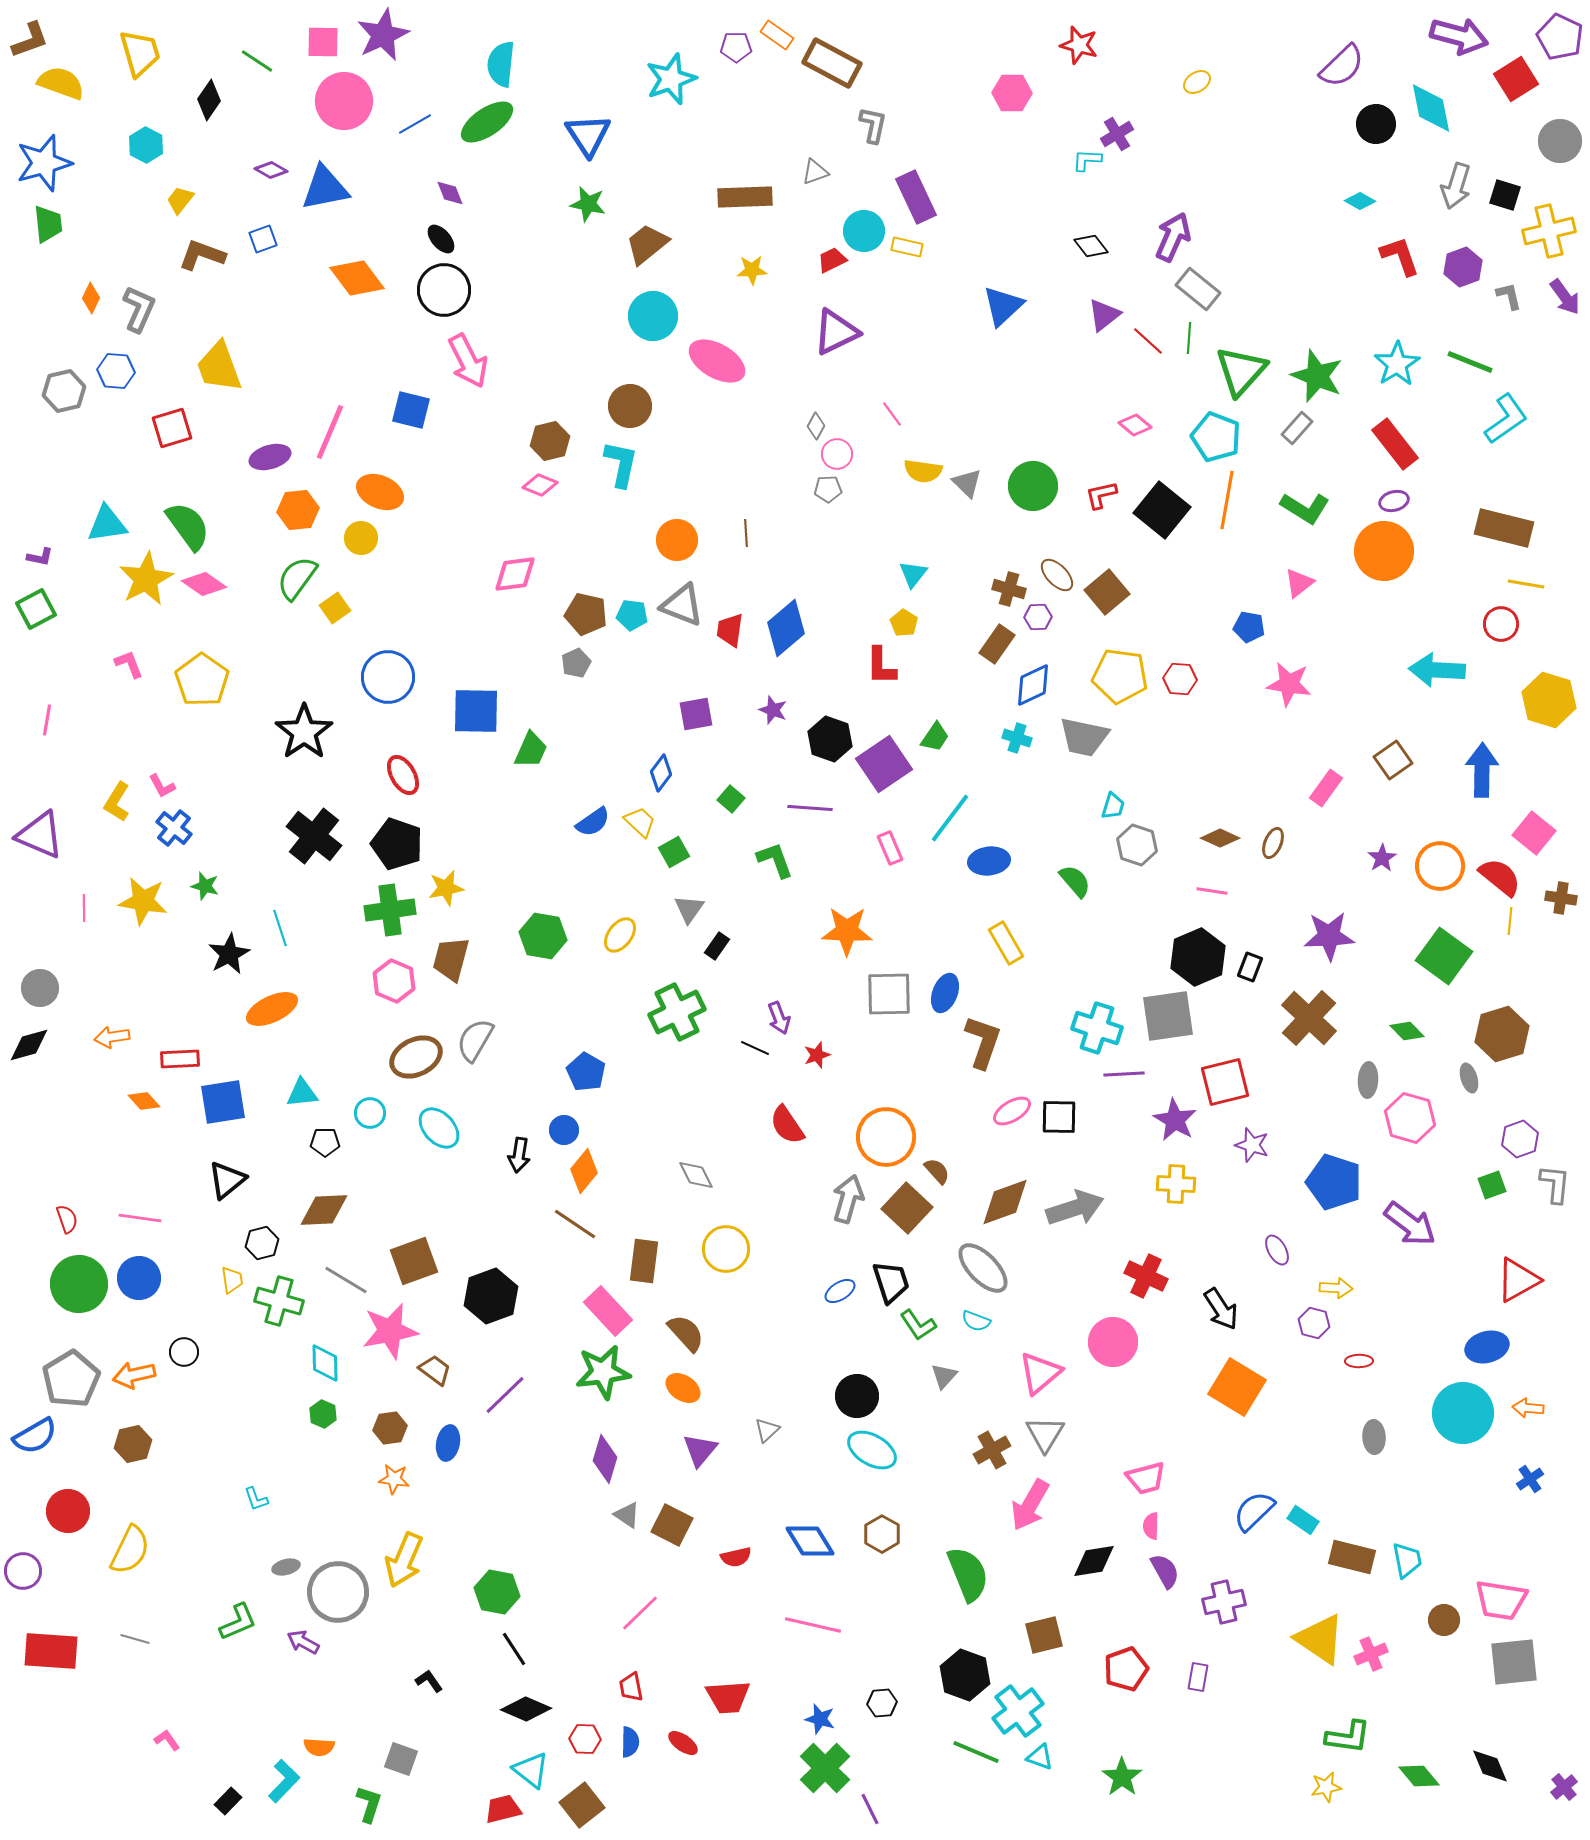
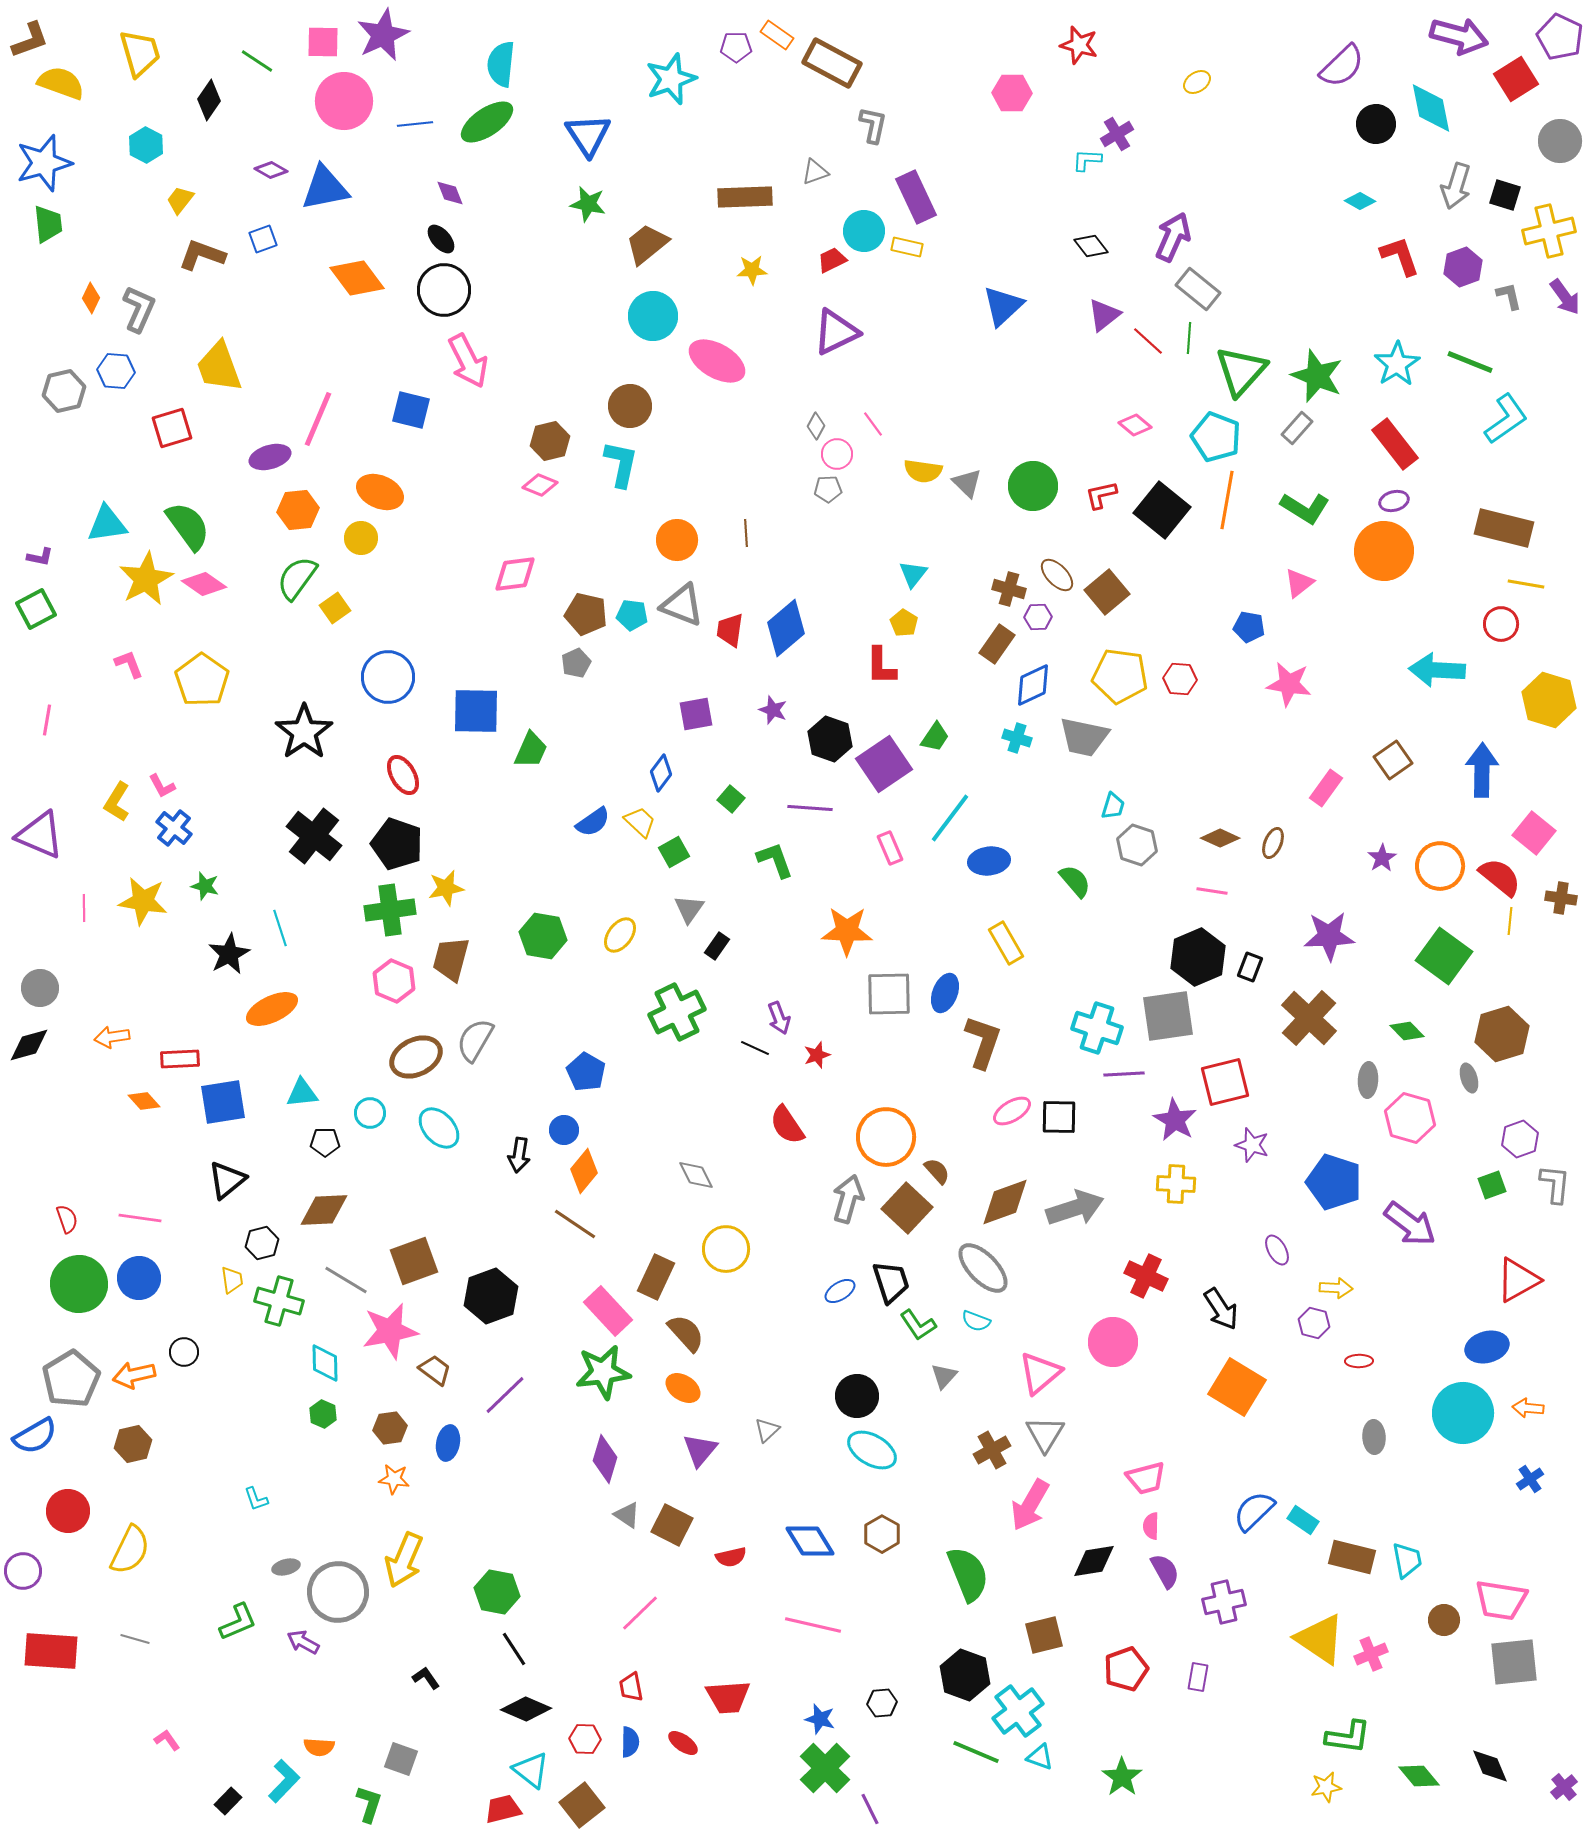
blue line at (415, 124): rotated 24 degrees clockwise
pink line at (892, 414): moved 19 px left, 10 px down
pink line at (330, 432): moved 12 px left, 13 px up
brown rectangle at (644, 1261): moved 12 px right, 16 px down; rotated 18 degrees clockwise
red semicircle at (736, 1557): moved 5 px left
black L-shape at (429, 1681): moved 3 px left, 3 px up
